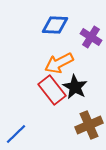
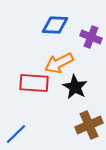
purple cross: rotated 10 degrees counterclockwise
red rectangle: moved 18 px left, 7 px up; rotated 48 degrees counterclockwise
